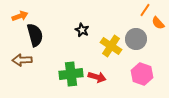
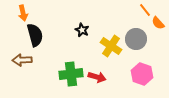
orange line: rotated 72 degrees counterclockwise
orange arrow: moved 3 px right, 3 px up; rotated 98 degrees clockwise
